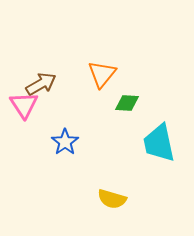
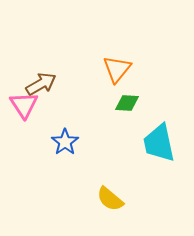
orange triangle: moved 15 px right, 5 px up
yellow semicircle: moved 2 px left; rotated 24 degrees clockwise
